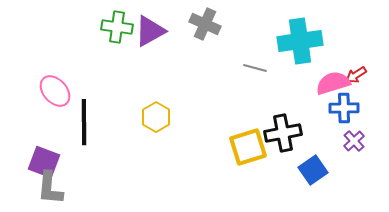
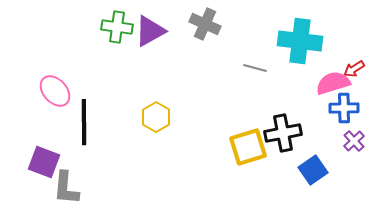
cyan cross: rotated 15 degrees clockwise
red arrow: moved 2 px left, 6 px up
gray L-shape: moved 16 px right
